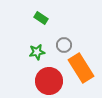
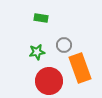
green rectangle: rotated 24 degrees counterclockwise
orange rectangle: moved 1 px left; rotated 12 degrees clockwise
